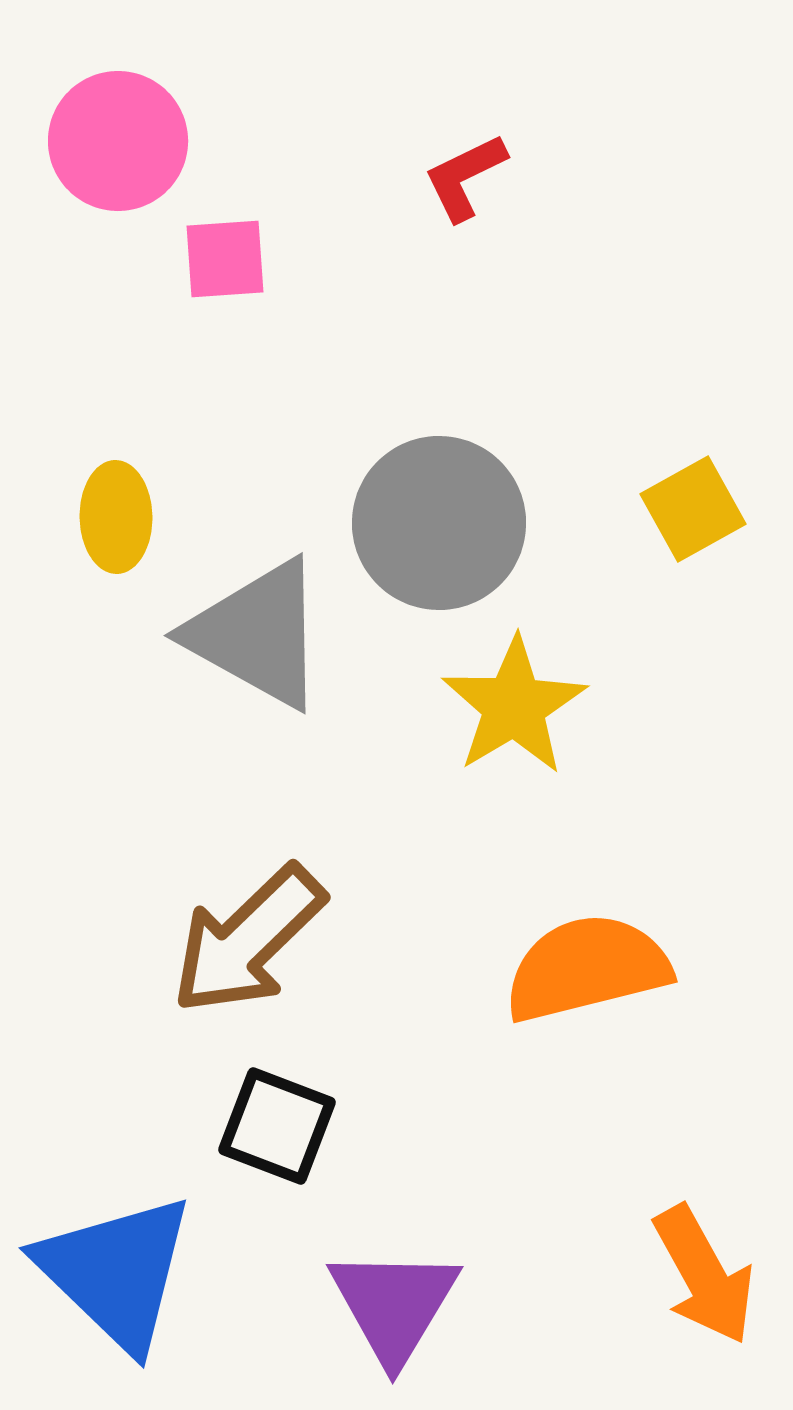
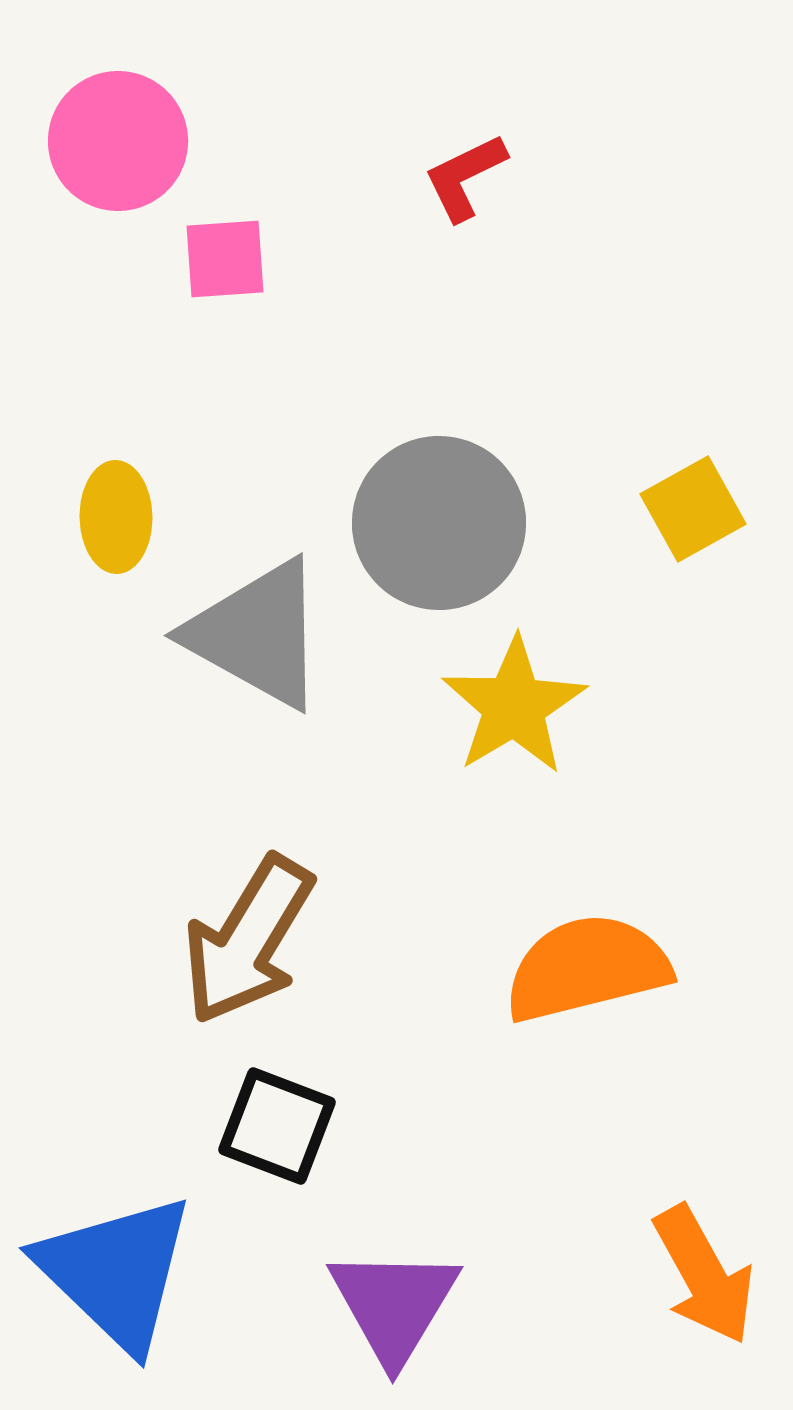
brown arrow: rotated 15 degrees counterclockwise
